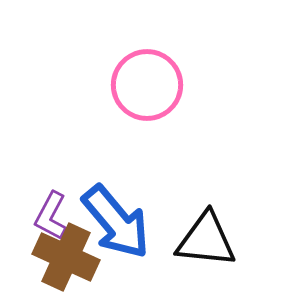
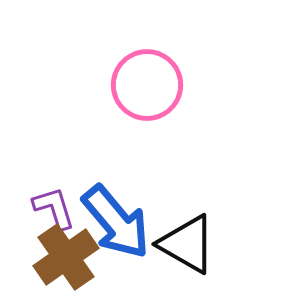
purple L-shape: moved 3 px right, 8 px up; rotated 135 degrees clockwise
black triangle: moved 19 px left, 4 px down; rotated 24 degrees clockwise
brown cross: rotated 30 degrees clockwise
